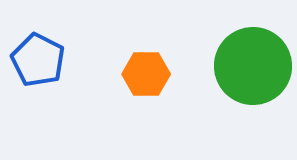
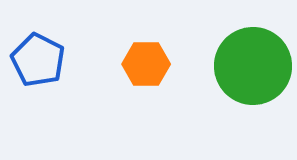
orange hexagon: moved 10 px up
